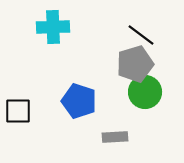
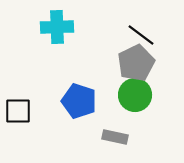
cyan cross: moved 4 px right
gray pentagon: moved 1 px right, 1 px up; rotated 9 degrees counterclockwise
green circle: moved 10 px left, 3 px down
gray rectangle: rotated 15 degrees clockwise
